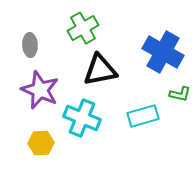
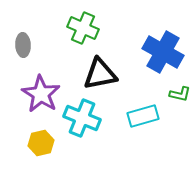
green cross: rotated 36 degrees counterclockwise
gray ellipse: moved 7 px left
black triangle: moved 4 px down
purple star: moved 1 px right, 4 px down; rotated 9 degrees clockwise
yellow hexagon: rotated 10 degrees counterclockwise
